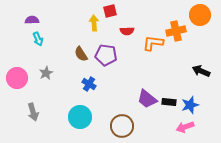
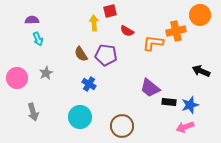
red semicircle: rotated 32 degrees clockwise
purple trapezoid: moved 3 px right, 11 px up
